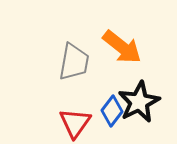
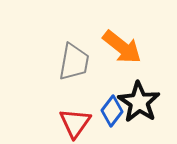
black star: rotated 12 degrees counterclockwise
